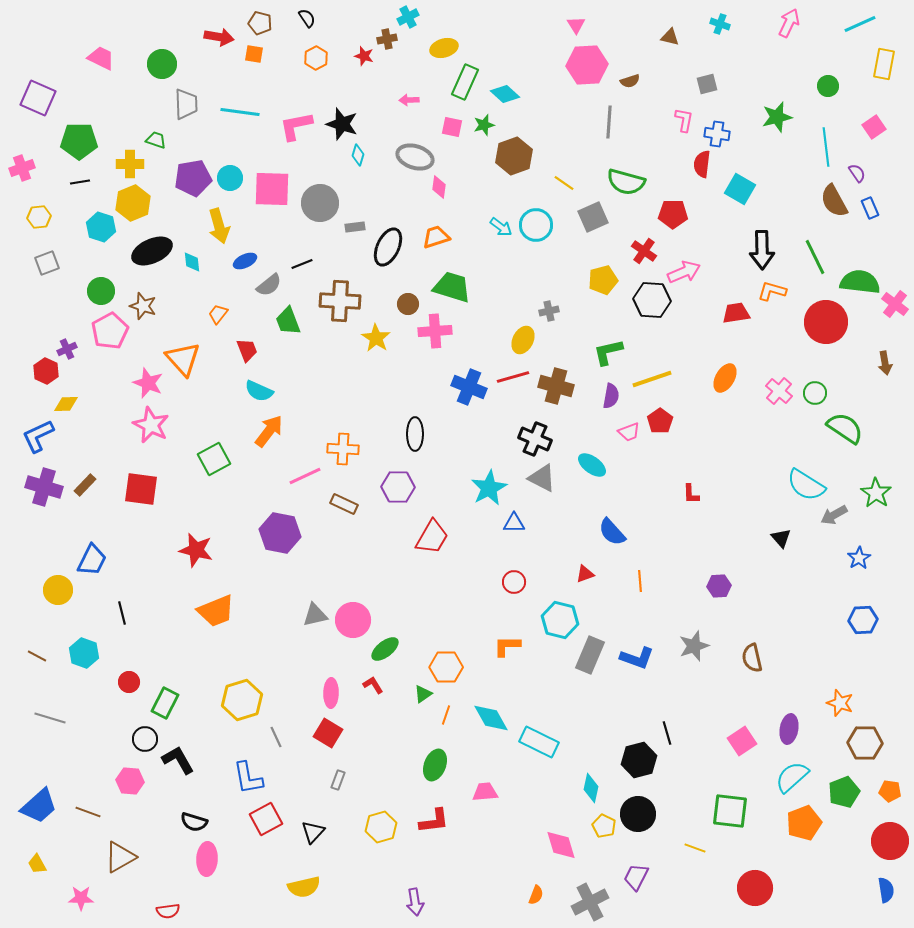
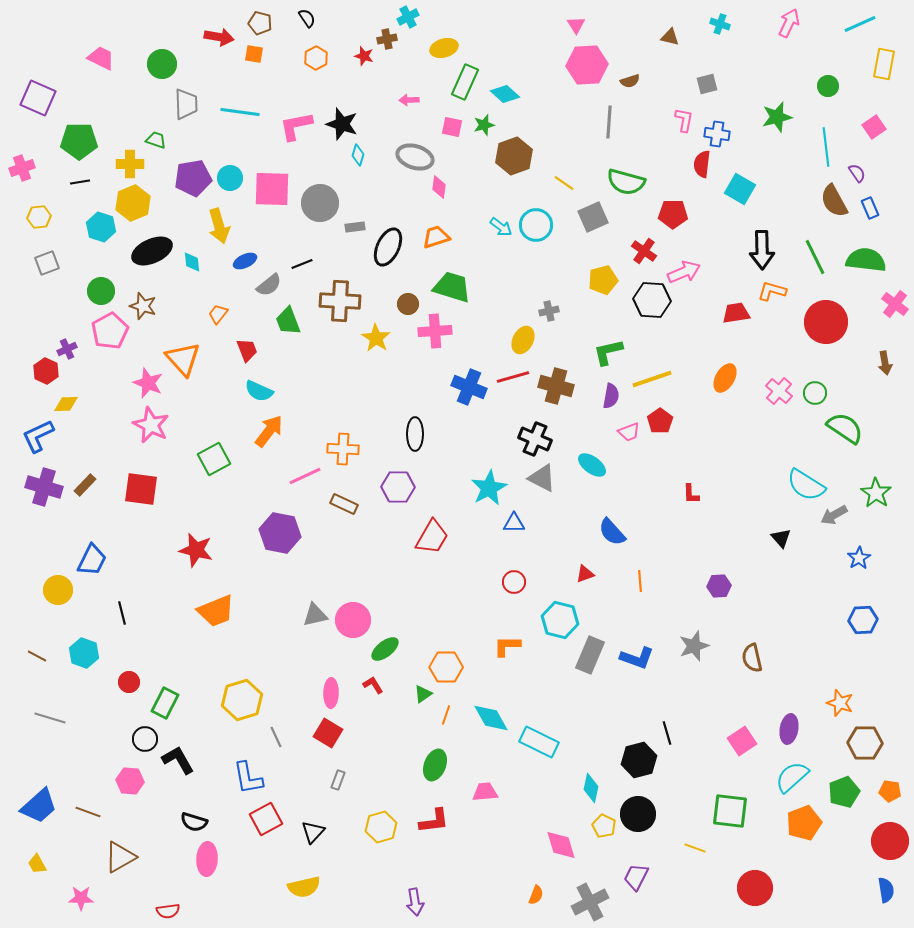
green semicircle at (860, 282): moved 6 px right, 22 px up
